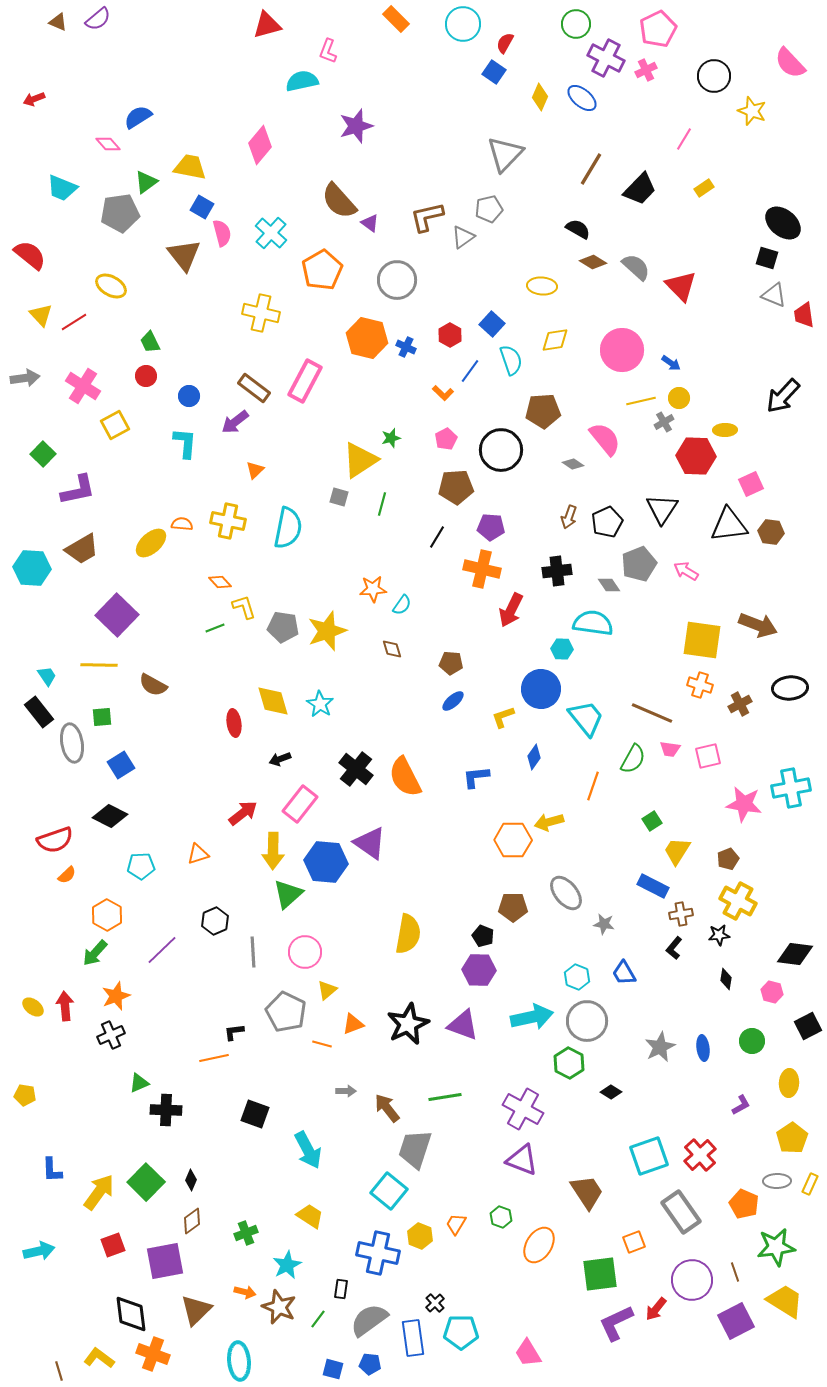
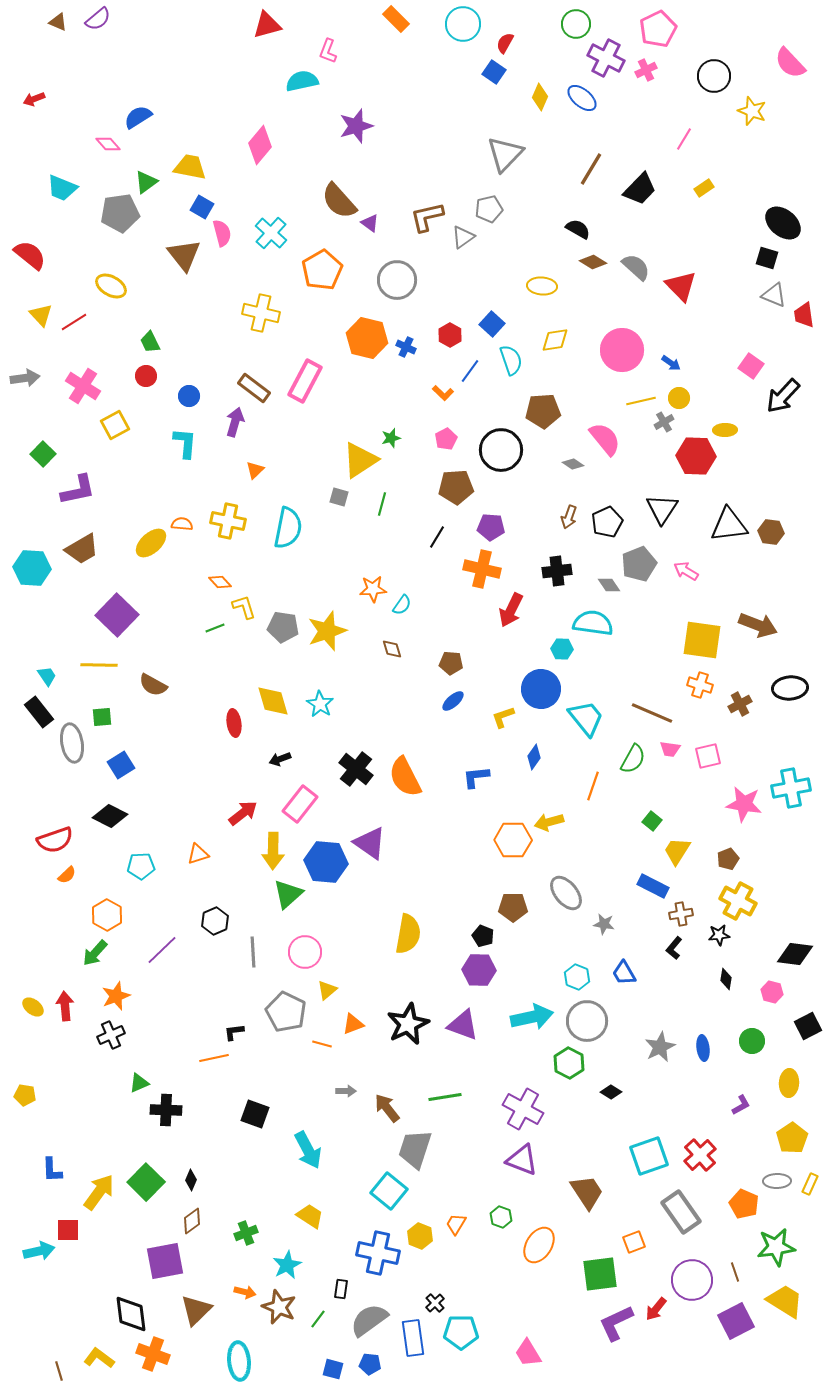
purple arrow at (235, 422): rotated 144 degrees clockwise
pink square at (751, 484): moved 118 px up; rotated 30 degrees counterclockwise
green square at (652, 821): rotated 18 degrees counterclockwise
red square at (113, 1245): moved 45 px left, 15 px up; rotated 20 degrees clockwise
